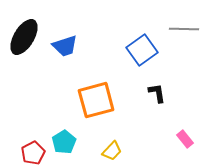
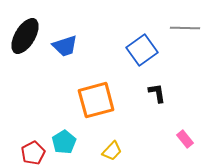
gray line: moved 1 px right, 1 px up
black ellipse: moved 1 px right, 1 px up
